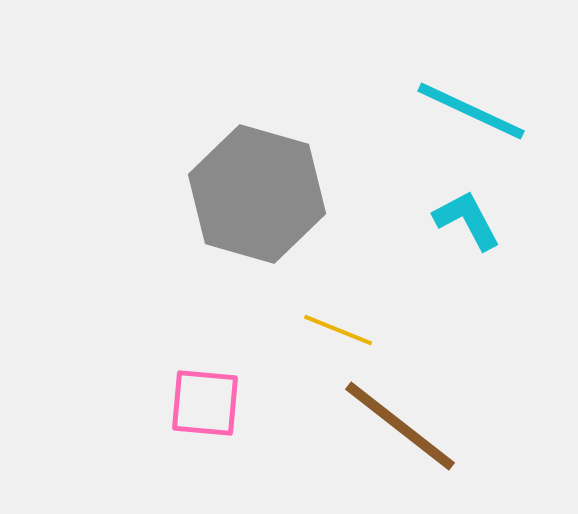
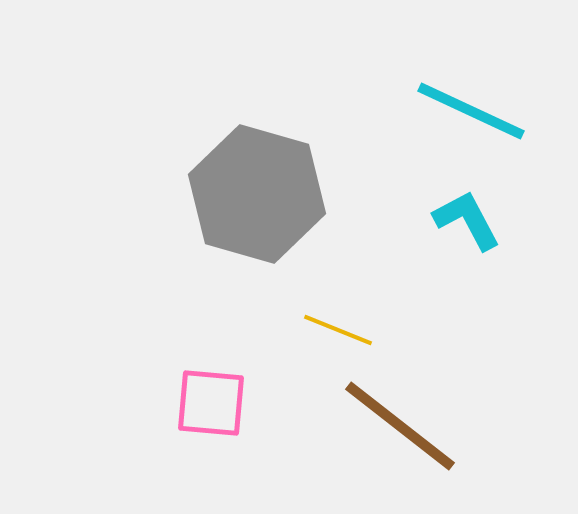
pink square: moved 6 px right
